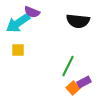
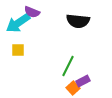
purple rectangle: moved 1 px left, 1 px up
